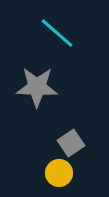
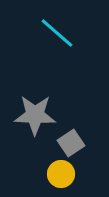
gray star: moved 2 px left, 28 px down
yellow circle: moved 2 px right, 1 px down
